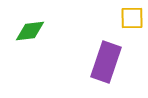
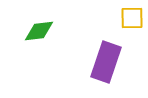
green diamond: moved 9 px right
